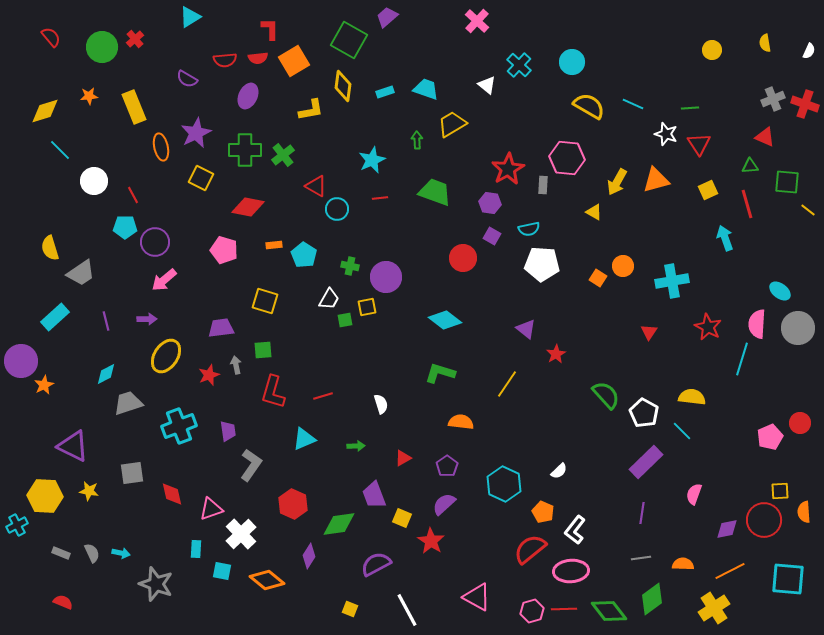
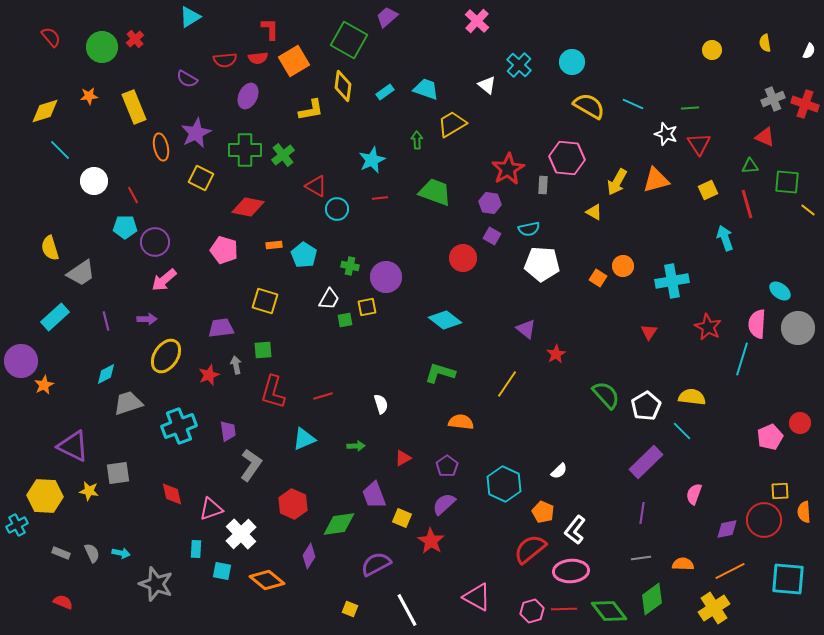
cyan rectangle at (385, 92): rotated 18 degrees counterclockwise
white pentagon at (644, 413): moved 2 px right, 7 px up; rotated 12 degrees clockwise
gray square at (132, 473): moved 14 px left
